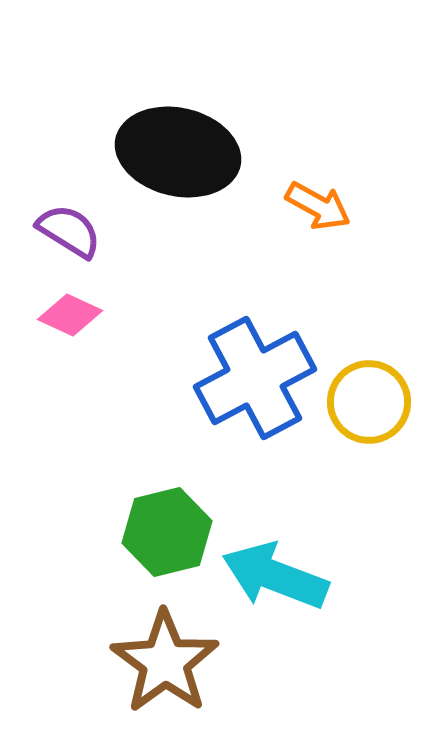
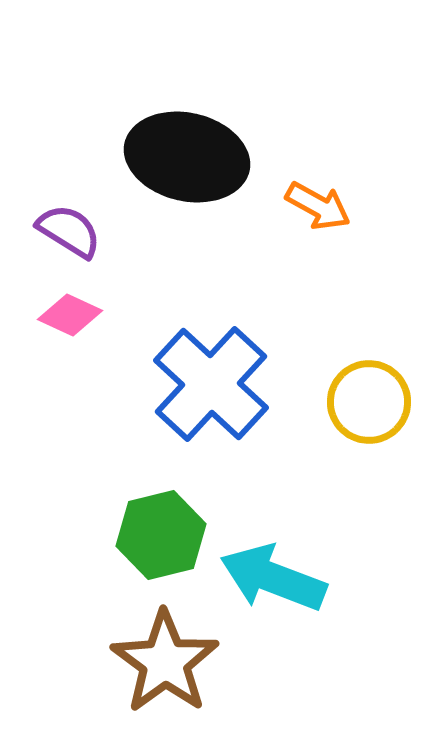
black ellipse: moved 9 px right, 5 px down
blue cross: moved 44 px left, 6 px down; rotated 19 degrees counterclockwise
green hexagon: moved 6 px left, 3 px down
cyan arrow: moved 2 px left, 2 px down
